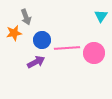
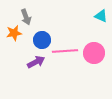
cyan triangle: rotated 40 degrees counterclockwise
pink line: moved 2 px left, 3 px down
